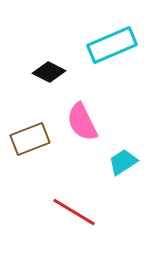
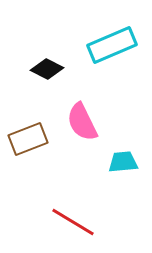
black diamond: moved 2 px left, 3 px up
brown rectangle: moved 2 px left
cyan trapezoid: rotated 28 degrees clockwise
red line: moved 1 px left, 10 px down
